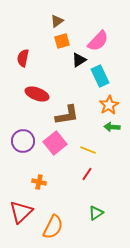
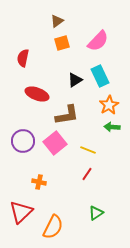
orange square: moved 2 px down
black triangle: moved 4 px left, 20 px down
